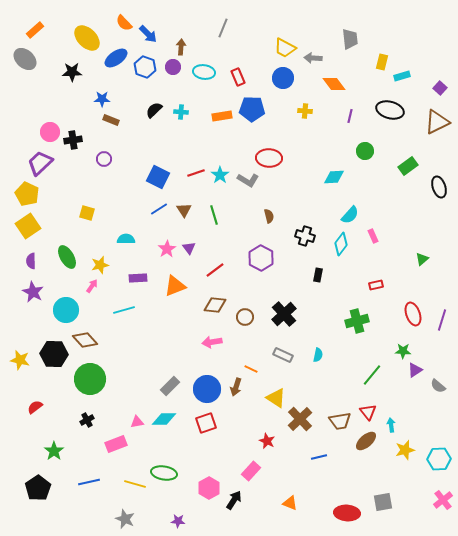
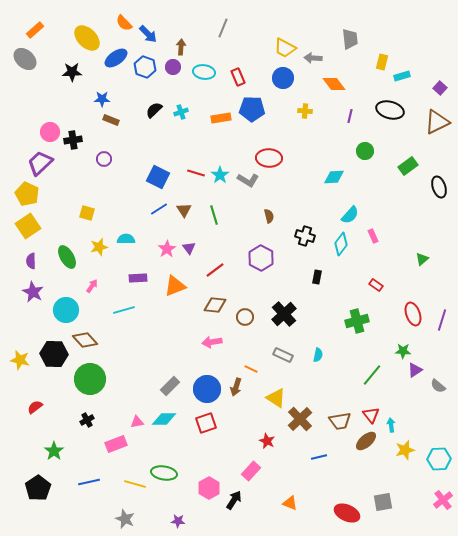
cyan cross at (181, 112): rotated 24 degrees counterclockwise
orange rectangle at (222, 116): moved 1 px left, 2 px down
red line at (196, 173): rotated 36 degrees clockwise
yellow star at (100, 265): moved 1 px left, 18 px up
black rectangle at (318, 275): moved 1 px left, 2 px down
red rectangle at (376, 285): rotated 48 degrees clockwise
red triangle at (368, 412): moved 3 px right, 3 px down
red ellipse at (347, 513): rotated 20 degrees clockwise
